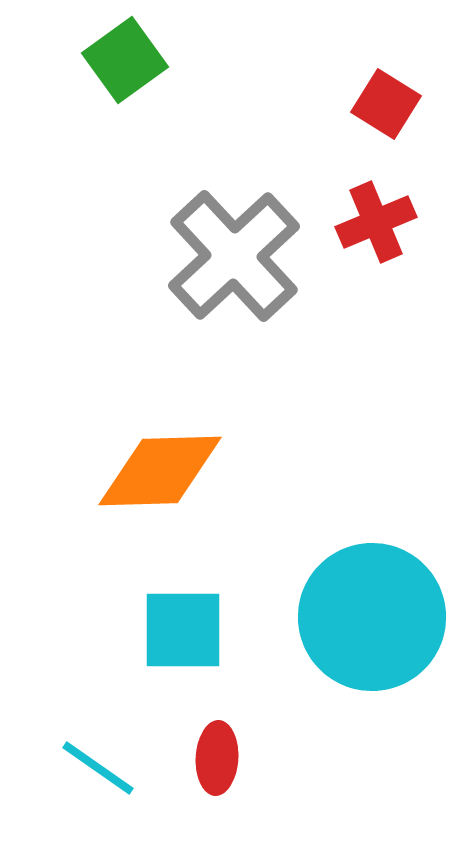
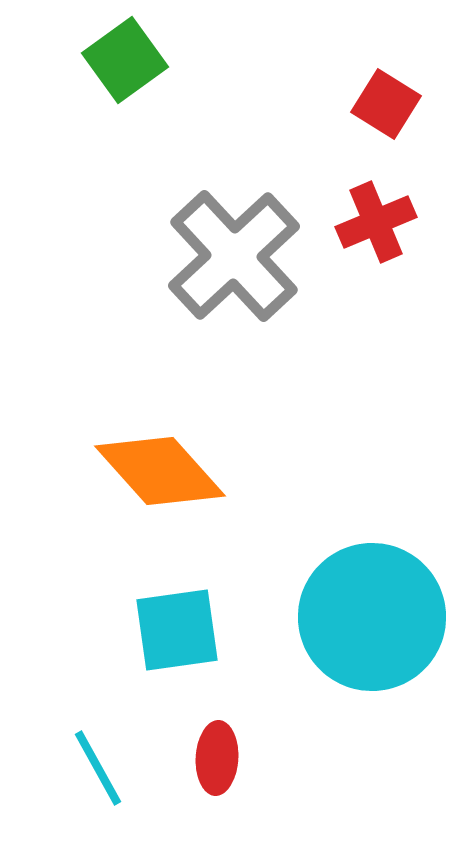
orange diamond: rotated 50 degrees clockwise
cyan square: moved 6 px left; rotated 8 degrees counterclockwise
cyan line: rotated 26 degrees clockwise
